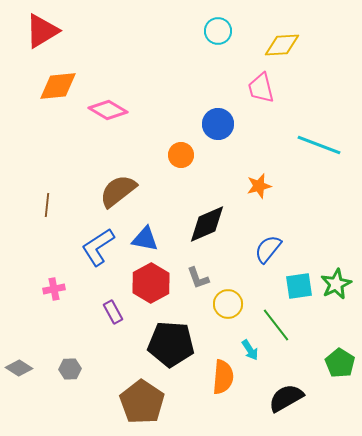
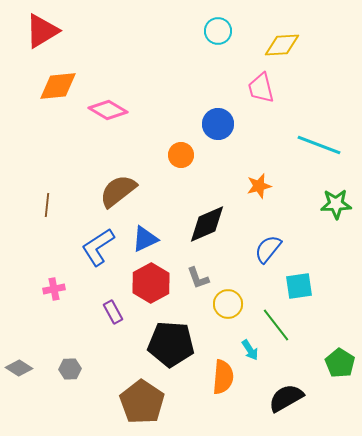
blue triangle: rotated 36 degrees counterclockwise
green star: moved 80 px up; rotated 24 degrees clockwise
